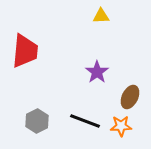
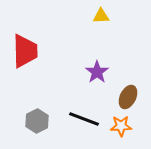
red trapezoid: rotated 6 degrees counterclockwise
brown ellipse: moved 2 px left
black line: moved 1 px left, 2 px up
